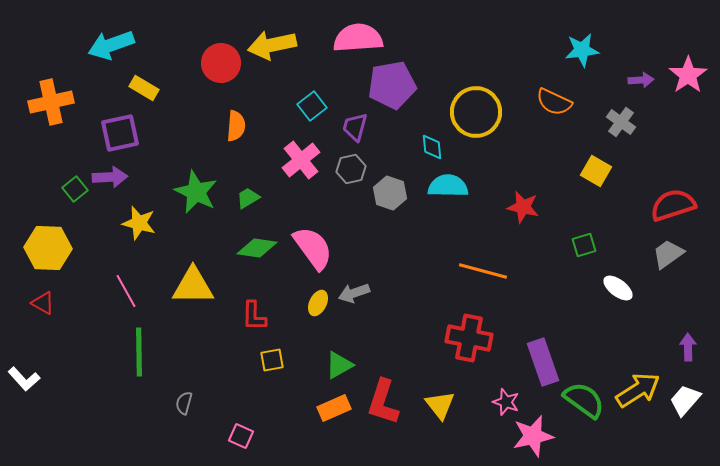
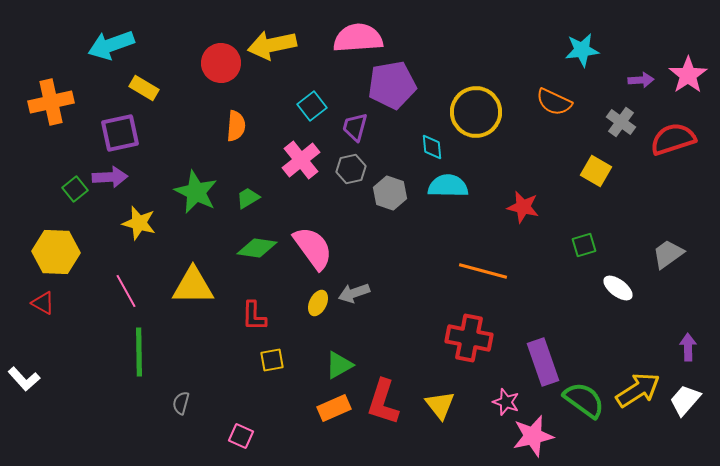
red semicircle at (673, 205): moved 66 px up
yellow hexagon at (48, 248): moved 8 px right, 4 px down
gray semicircle at (184, 403): moved 3 px left
